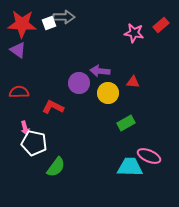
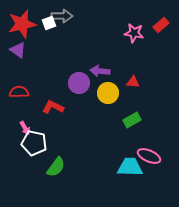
gray arrow: moved 2 px left, 1 px up
red star: rotated 16 degrees counterclockwise
green rectangle: moved 6 px right, 3 px up
pink arrow: rotated 16 degrees counterclockwise
